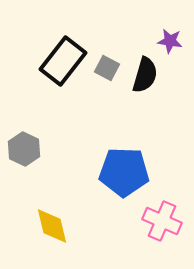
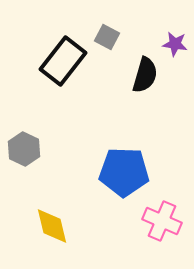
purple star: moved 5 px right, 3 px down
gray square: moved 31 px up
